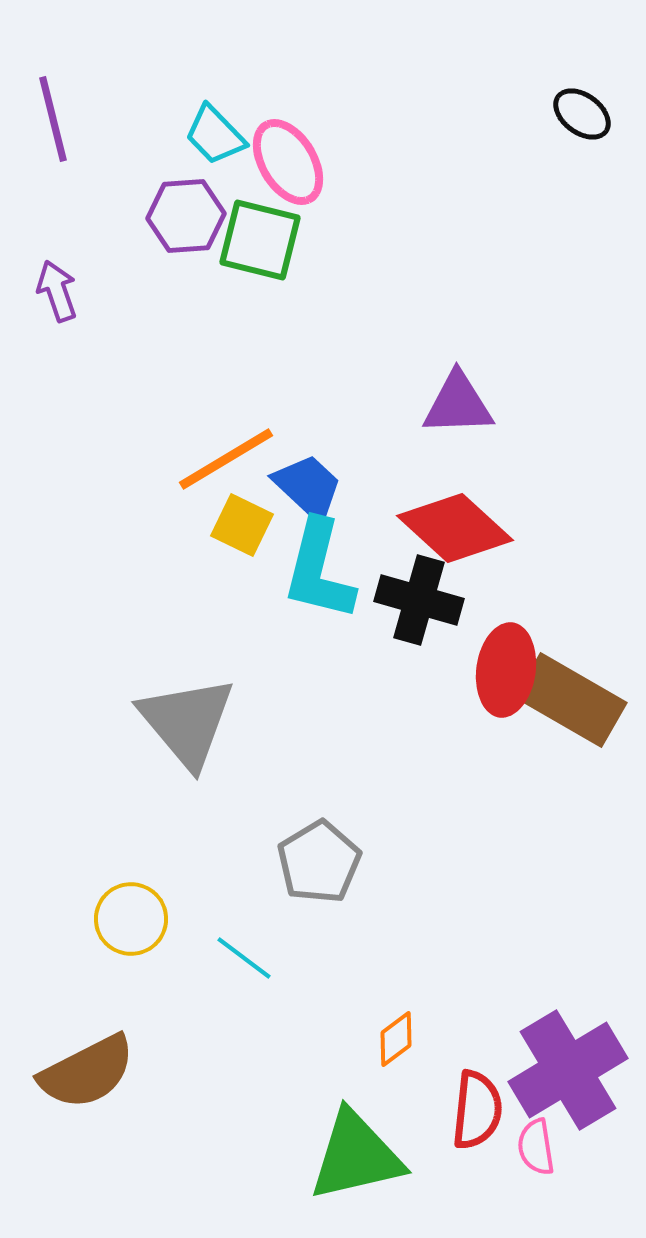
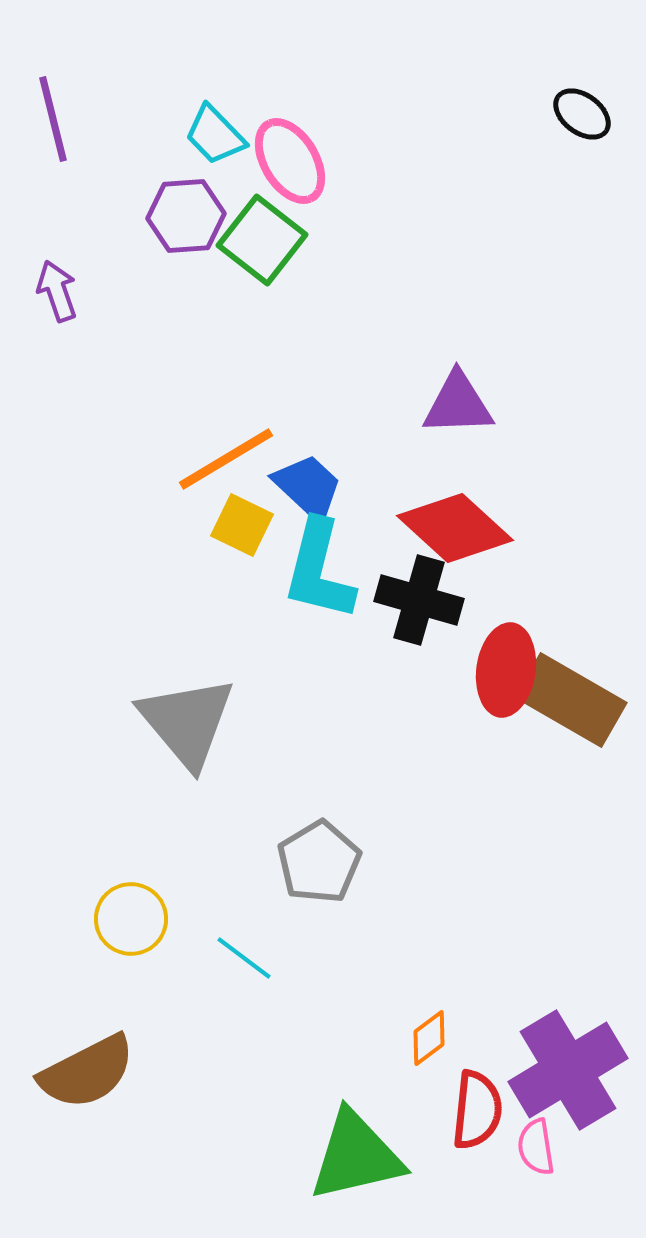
pink ellipse: moved 2 px right, 1 px up
green square: moved 2 px right; rotated 24 degrees clockwise
orange diamond: moved 33 px right, 1 px up
